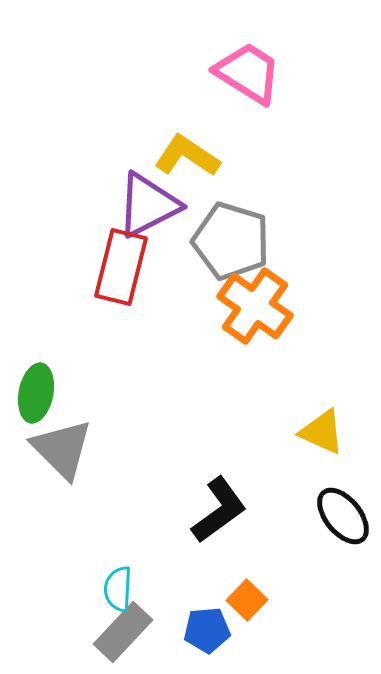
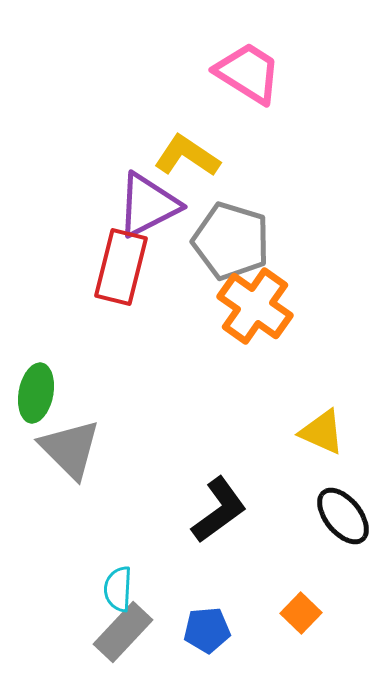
gray triangle: moved 8 px right
orange square: moved 54 px right, 13 px down
